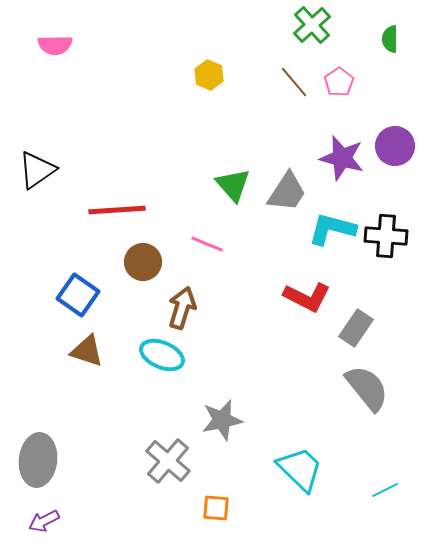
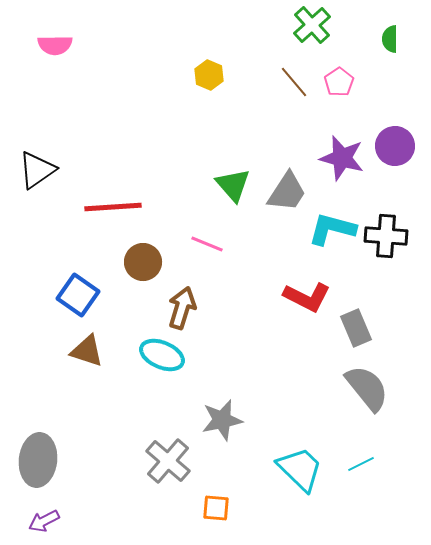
red line: moved 4 px left, 3 px up
gray rectangle: rotated 57 degrees counterclockwise
cyan line: moved 24 px left, 26 px up
